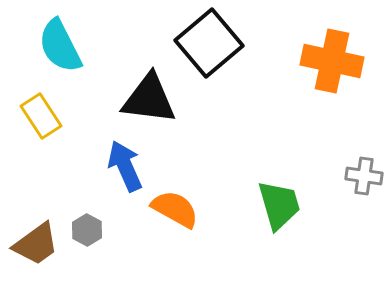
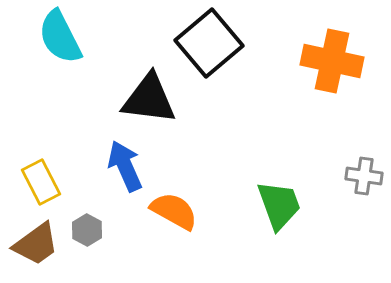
cyan semicircle: moved 9 px up
yellow rectangle: moved 66 px down; rotated 6 degrees clockwise
green trapezoid: rotated 4 degrees counterclockwise
orange semicircle: moved 1 px left, 2 px down
